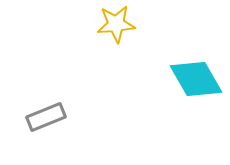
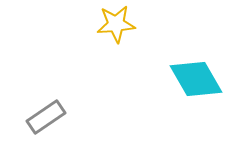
gray rectangle: rotated 12 degrees counterclockwise
